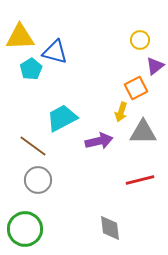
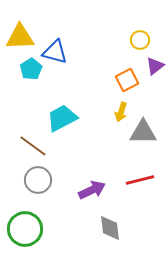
orange square: moved 9 px left, 8 px up
purple arrow: moved 7 px left, 49 px down; rotated 12 degrees counterclockwise
